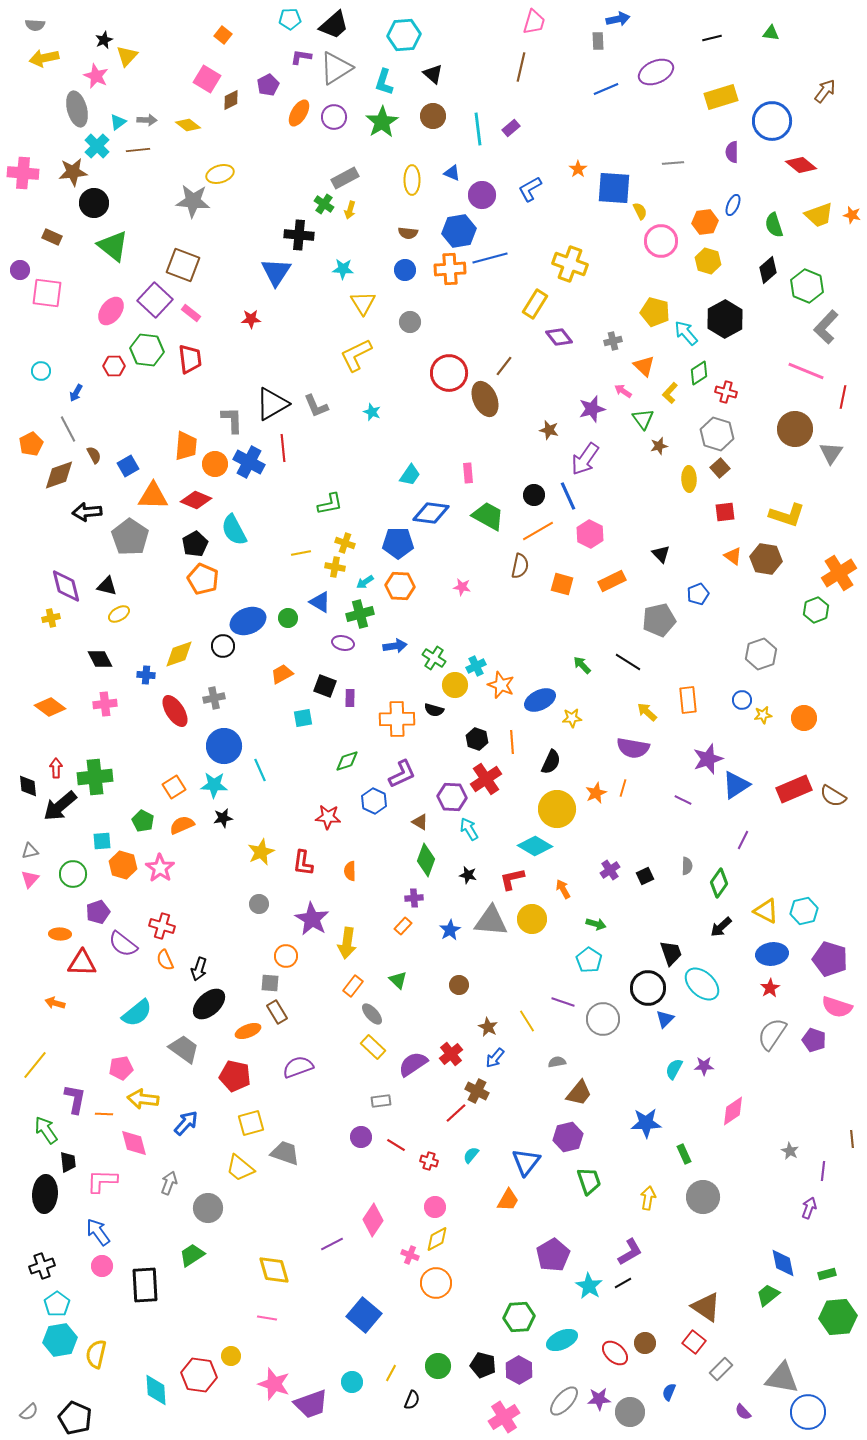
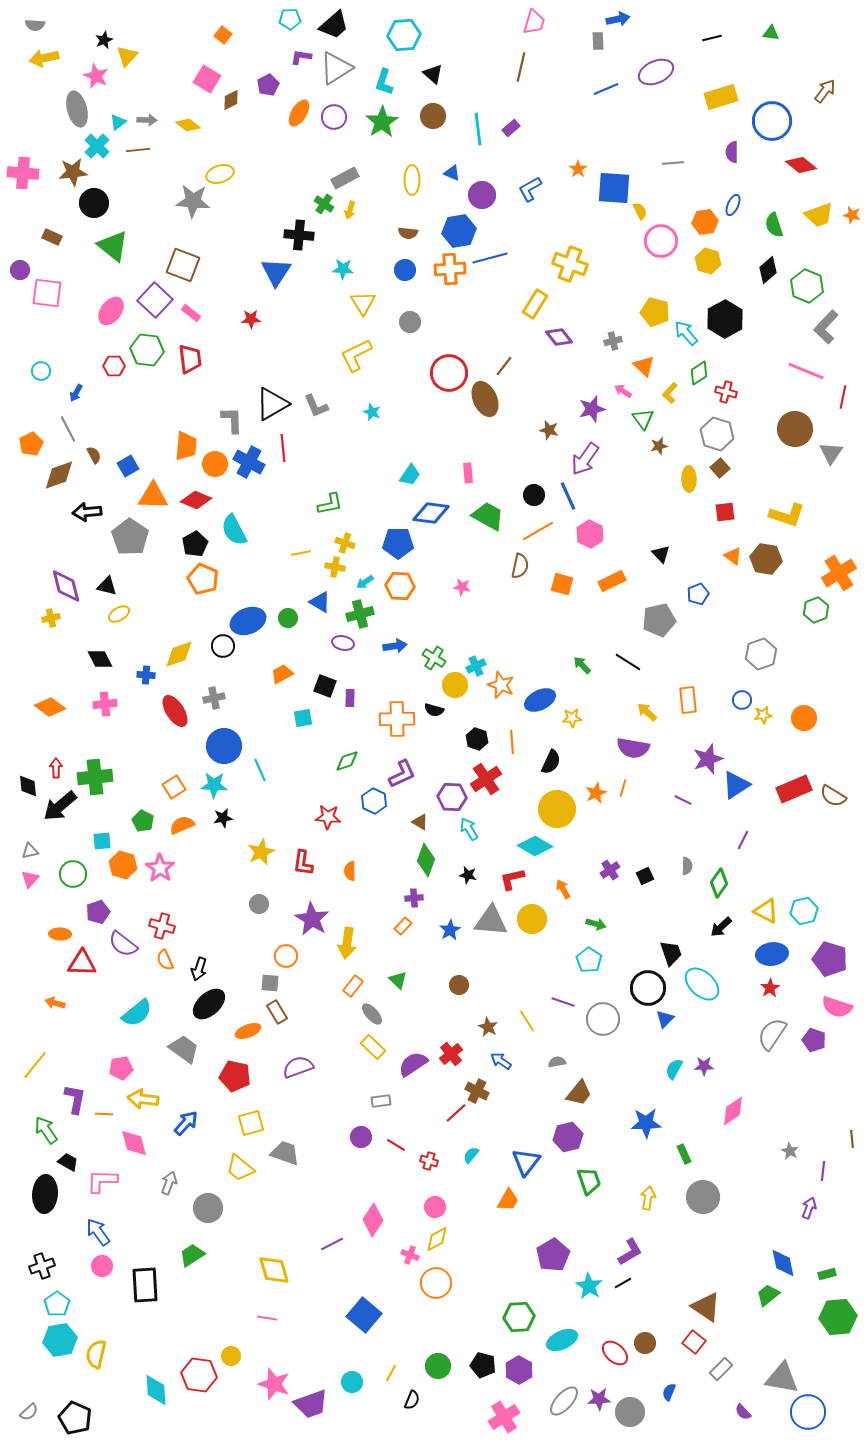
blue arrow at (495, 1058): moved 6 px right, 3 px down; rotated 85 degrees clockwise
black trapezoid at (68, 1162): rotated 55 degrees counterclockwise
